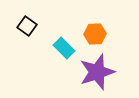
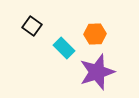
black square: moved 5 px right
